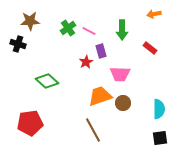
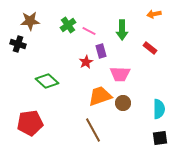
green cross: moved 3 px up
